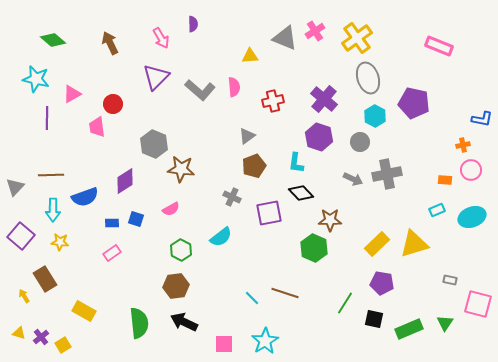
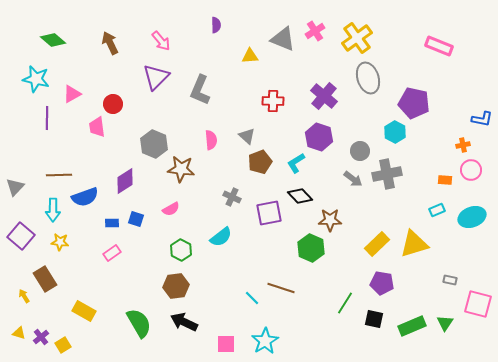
purple semicircle at (193, 24): moved 23 px right, 1 px down
pink arrow at (161, 38): moved 3 px down; rotated 10 degrees counterclockwise
gray triangle at (285, 38): moved 2 px left, 1 px down
pink semicircle at (234, 87): moved 23 px left, 53 px down
gray L-shape at (200, 90): rotated 72 degrees clockwise
purple cross at (324, 99): moved 3 px up
red cross at (273, 101): rotated 15 degrees clockwise
cyan hexagon at (375, 116): moved 20 px right, 16 px down
gray triangle at (247, 136): rotated 42 degrees counterclockwise
gray circle at (360, 142): moved 9 px down
cyan L-shape at (296, 163): rotated 50 degrees clockwise
brown pentagon at (254, 166): moved 6 px right, 4 px up
brown line at (51, 175): moved 8 px right
gray arrow at (353, 179): rotated 12 degrees clockwise
black diamond at (301, 193): moved 1 px left, 3 px down
green hexagon at (314, 248): moved 3 px left
brown line at (285, 293): moved 4 px left, 5 px up
green semicircle at (139, 323): rotated 24 degrees counterclockwise
green rectangle at (409, 329): moved 3 px right, 3 px up
pink square at (224, 344): moved 2 px right
